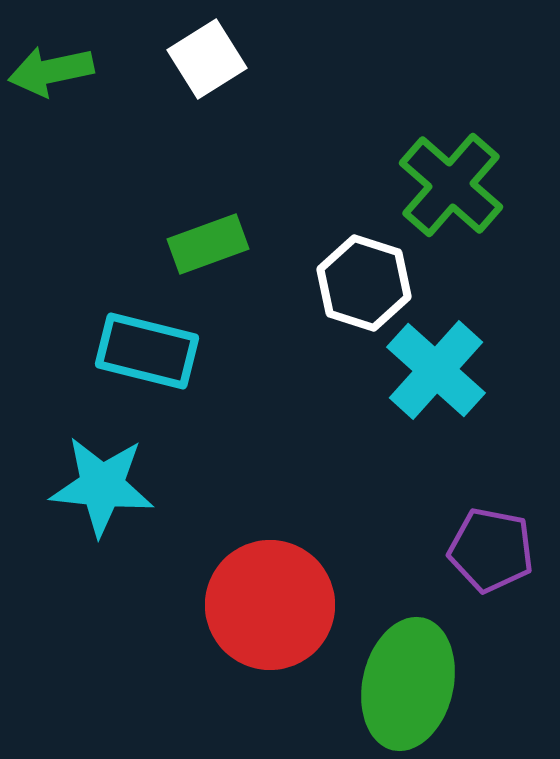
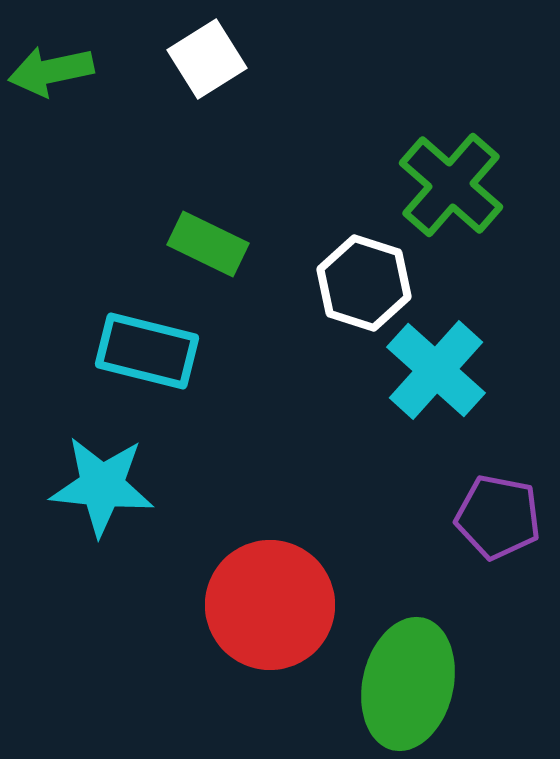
green rectangle: rotated 46 degrees clockwise
purple pentagon: moved 7 px right, 33 px up
